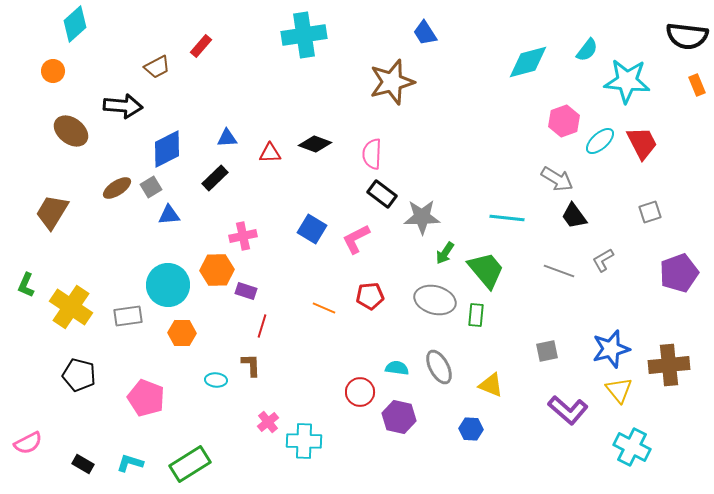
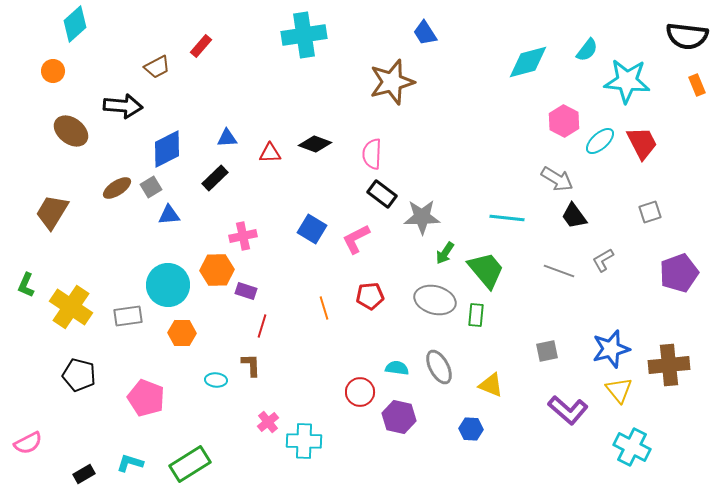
pink hexagon at (564, 121): rotated 12 degrees counterclockwise
orange line at (324, 308): rotated 50 degrees clockwise
black rectangle at (83, 464): moved 1 px right, 10 px down; rotated 60 degrees counterclockwise
